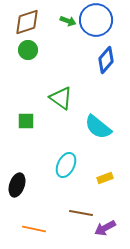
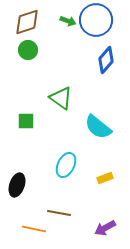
brown line: moved 22 px left
